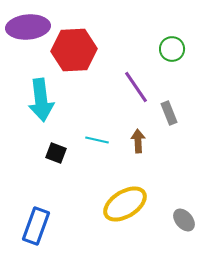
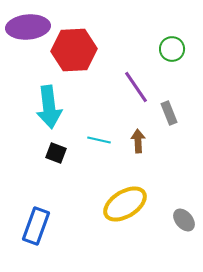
cyan arrow: moved 8 px right, 7 px down
cyan line: moved 2 px right
